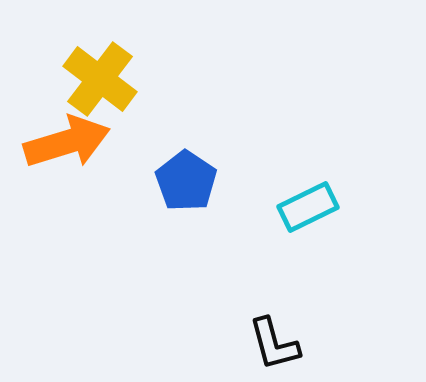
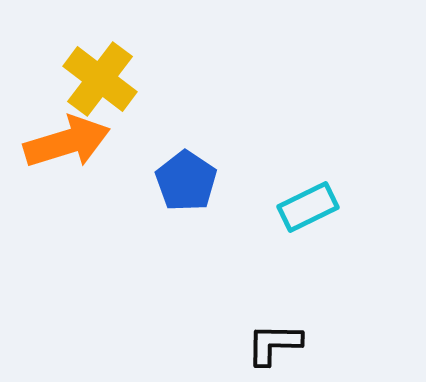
black L-shape: rotated 106 degrees clockwise
